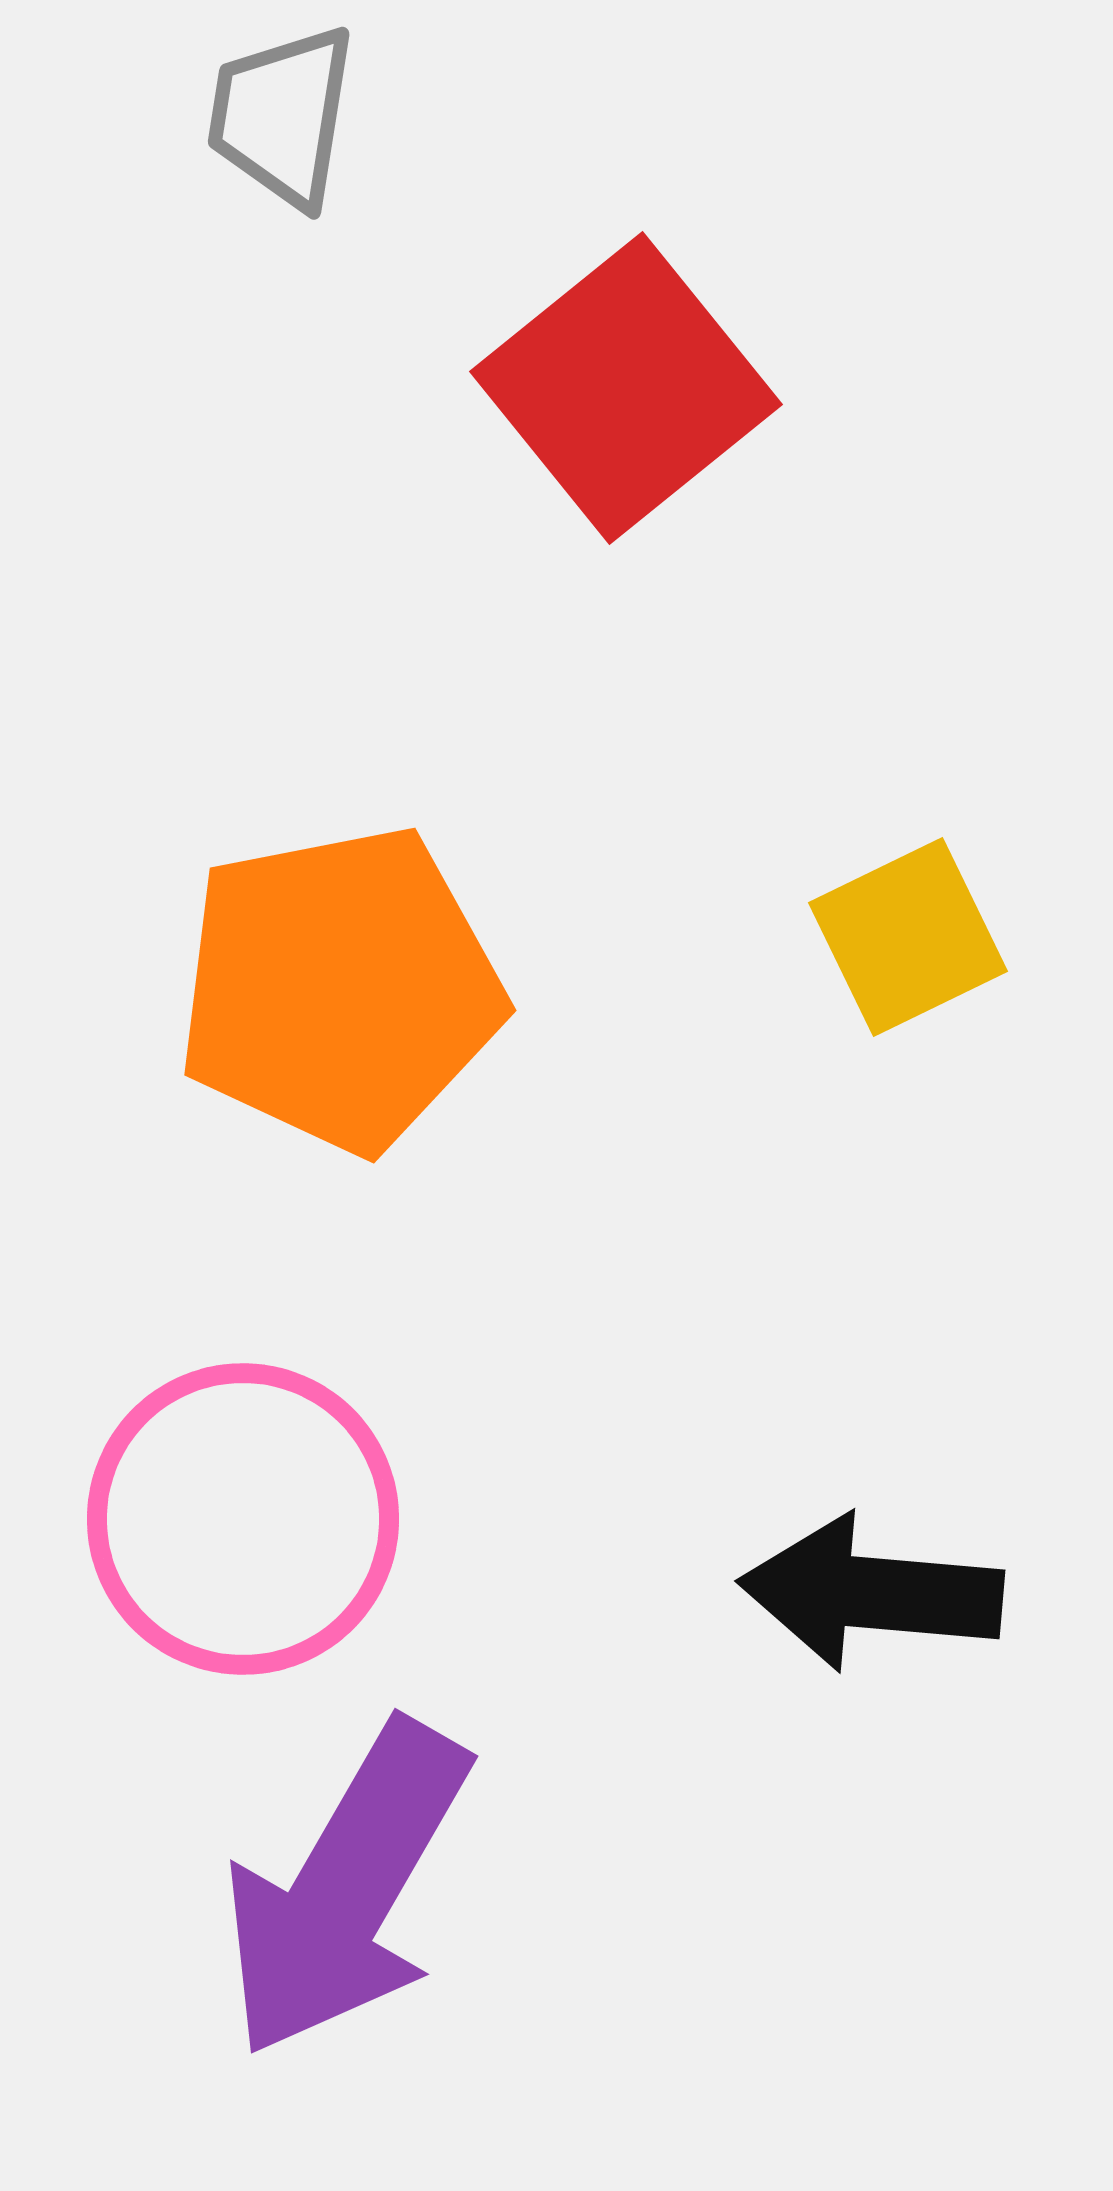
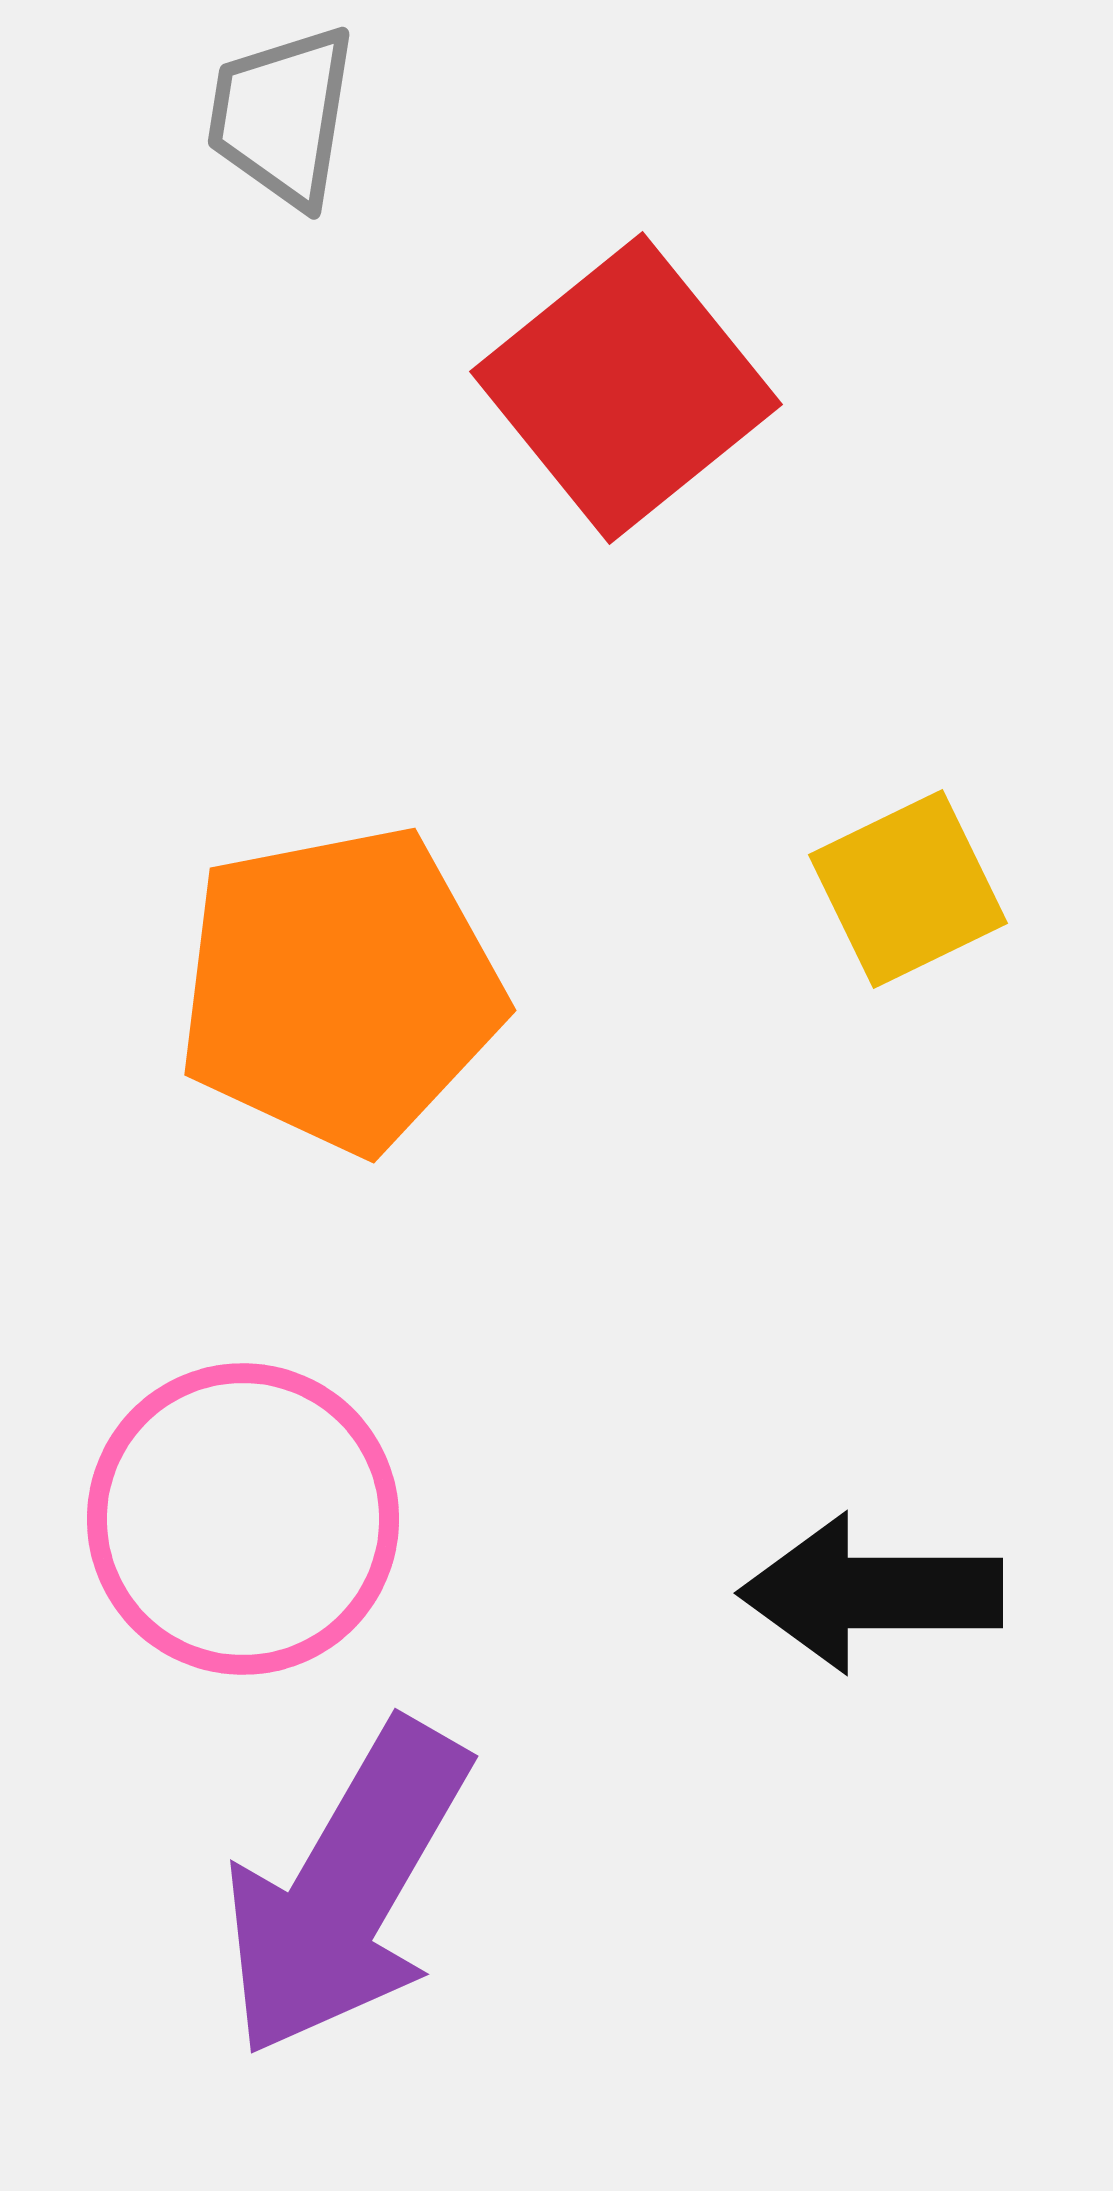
yellow square: moved 48 px up
black arrow: rotated 5 degrees counterclockwise
